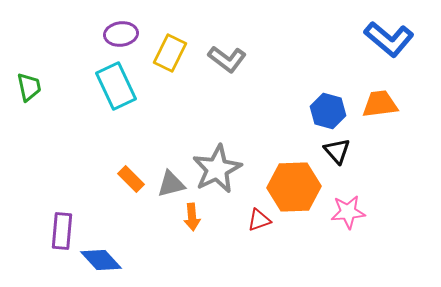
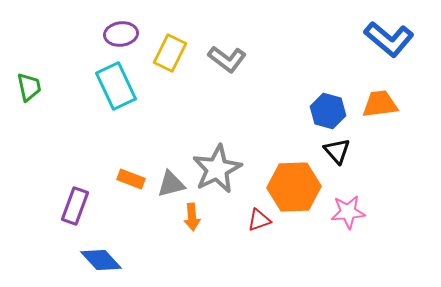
orange rectangle: rotated 24 degrees counterclockwise
purple rectangle: moved 13 px right, 25 px up; rotated 15 degrees clockwise
